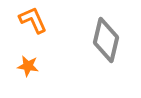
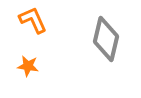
gray diamond: moved 1 px up
